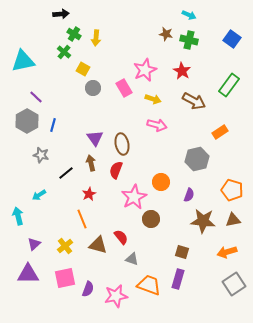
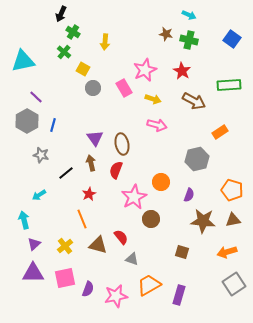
black arrow at (61, 14): rotated 119 degrees clockwise
green cross at (74, 34): moved 1 px left, 2 px up
yellow arrow at (96, 38): moved 9 px right, 4 px down
green rectangle at (229, 85): rotated 50 degrees clockwise
cyan arrow at (18, 216): moved 6 px right, 4 px down
purple triangle at (28, 274): moved 5 px right, 1 px up
purple rectangle at (178, 279): moved 1 px right, 16 px down
orange trapezoid at (149, 285): rotated 50 degrees counterclockwise
